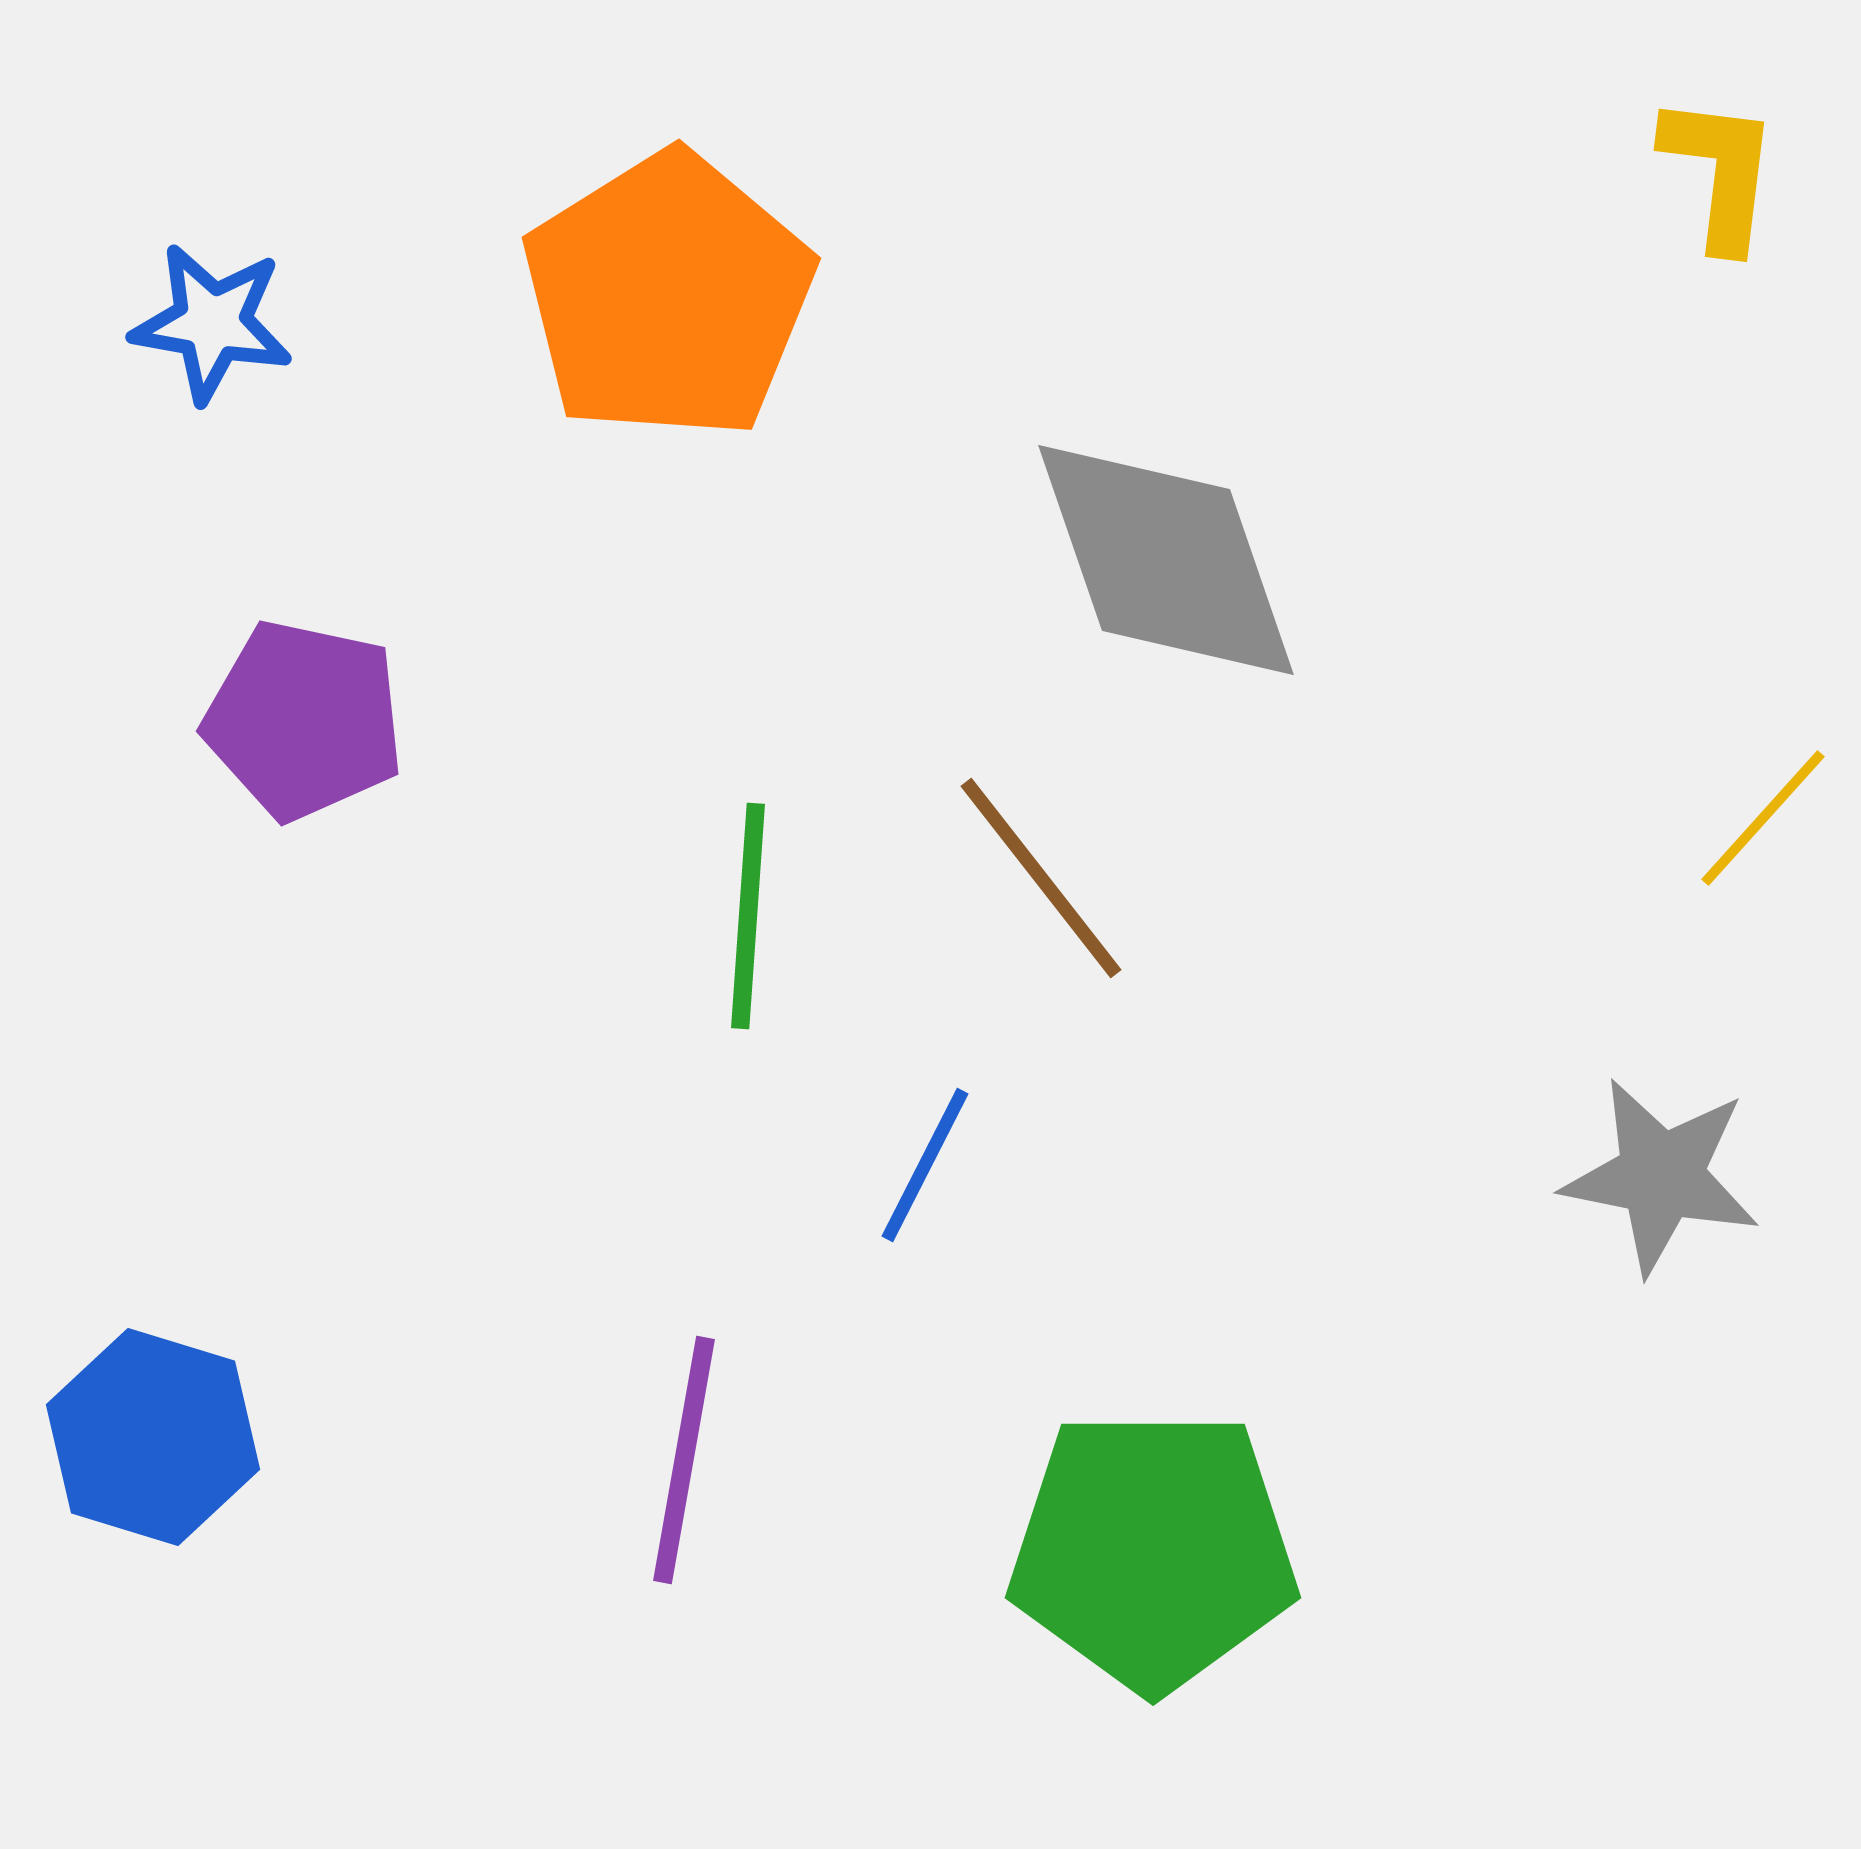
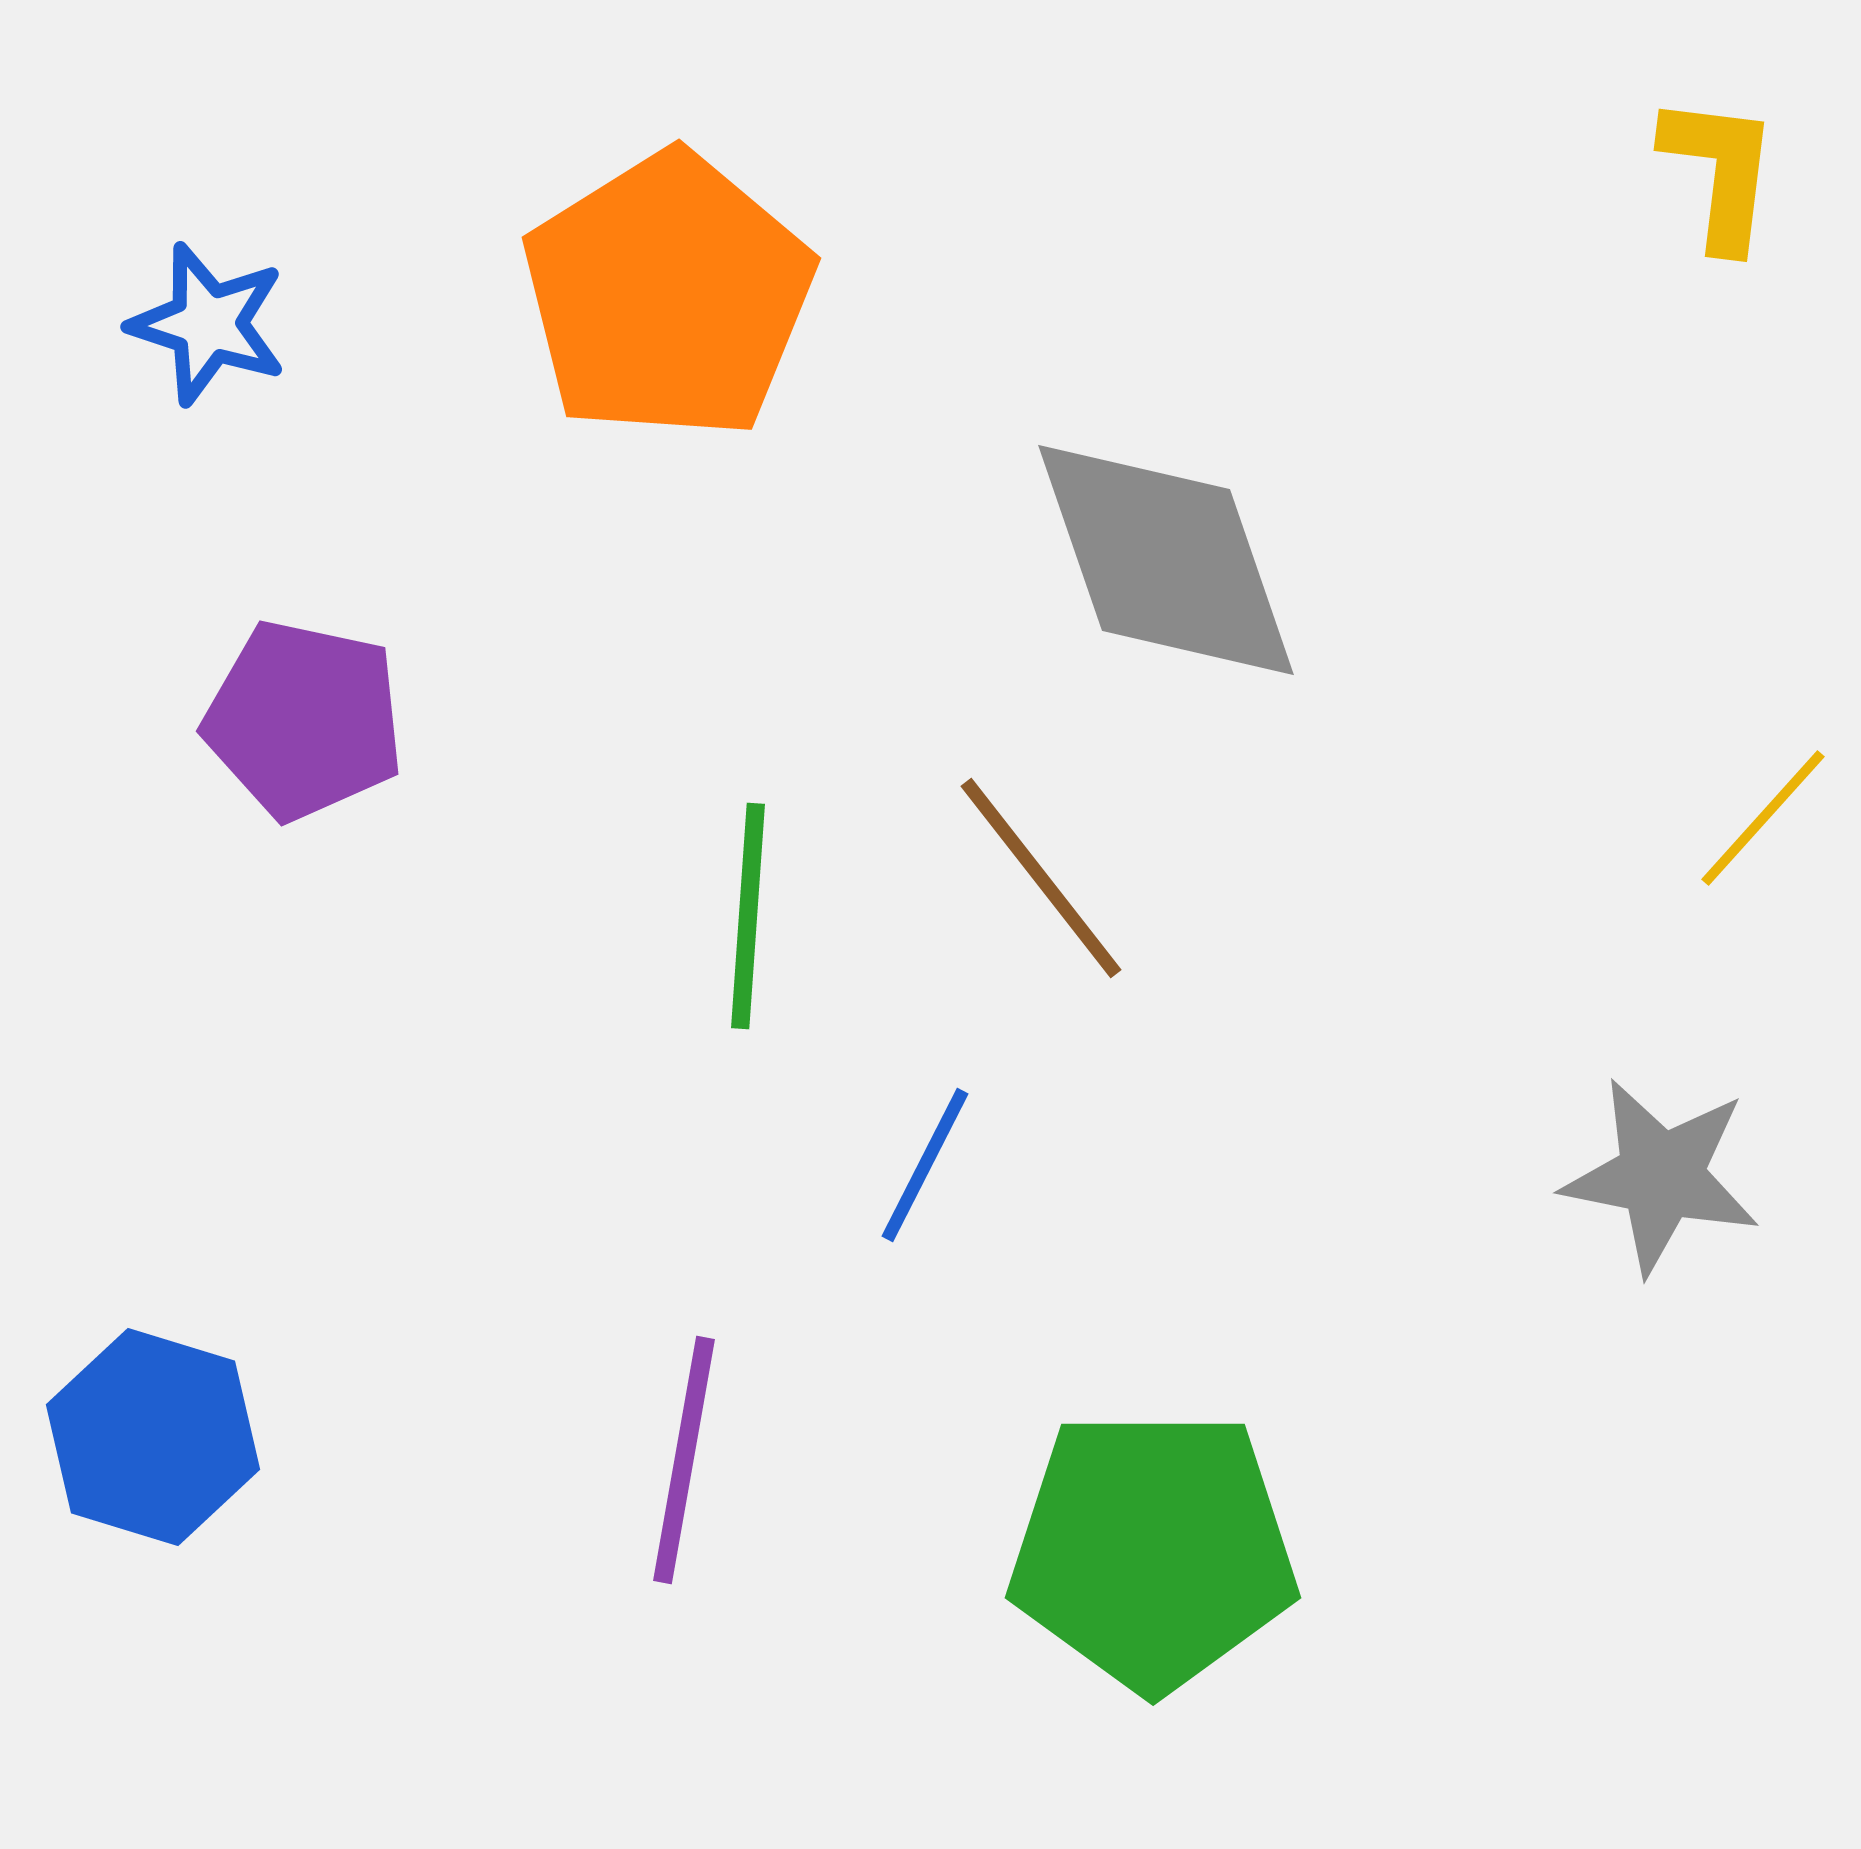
blue star: moved 4 px left, 1 px down; rotated 8 degrees clockwise
